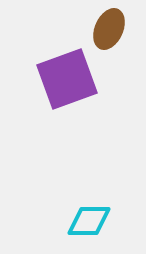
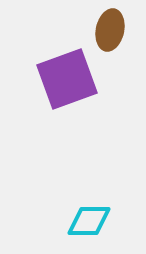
brown ellipse: moved 1 px right, 1 px down; rotated 12 degrees counterclockwise
